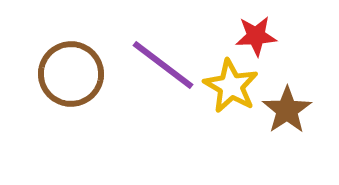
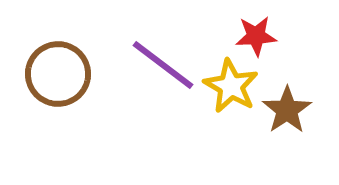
brown circle: moved 13 px left
